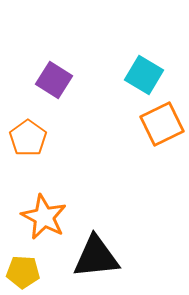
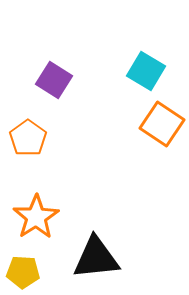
cyan square: moved 2 px right, 4 px up
orange square: rotated 30 degrees counterclockwise
orange star: moved 8 px left; rotated 12 degrees clockwise
black triangle: moved 1 px down
